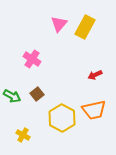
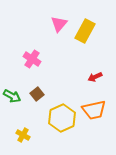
yellow rectangle: moved 4 px down
red arrow: moved 2 px down
yellow hexagon: rotated 8 degrees clockwise
